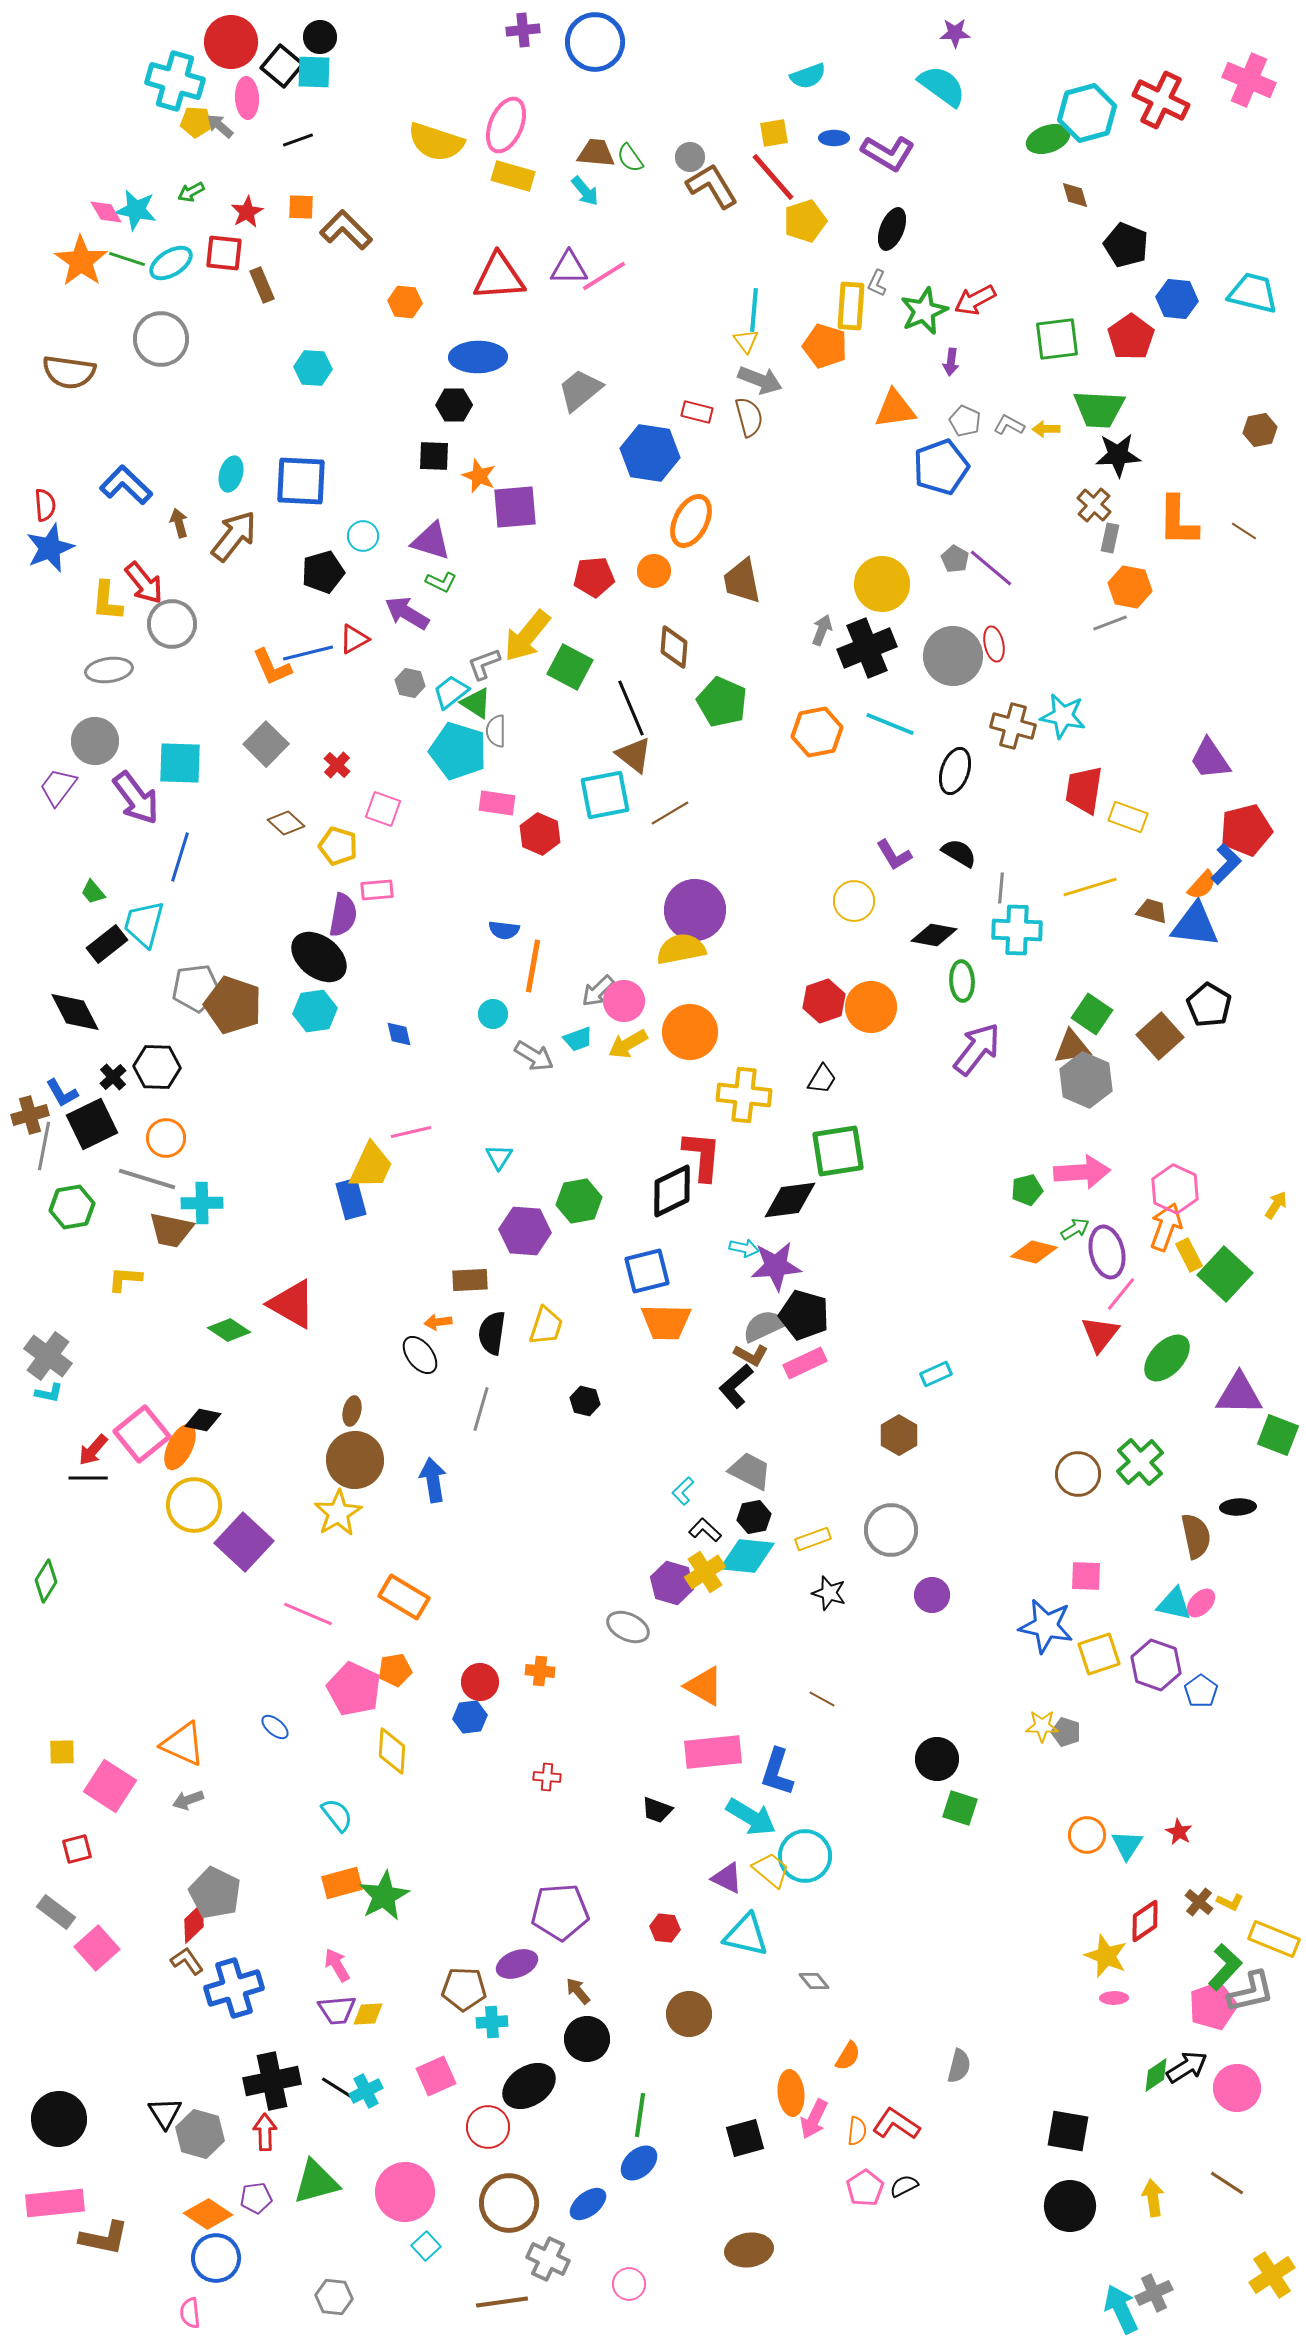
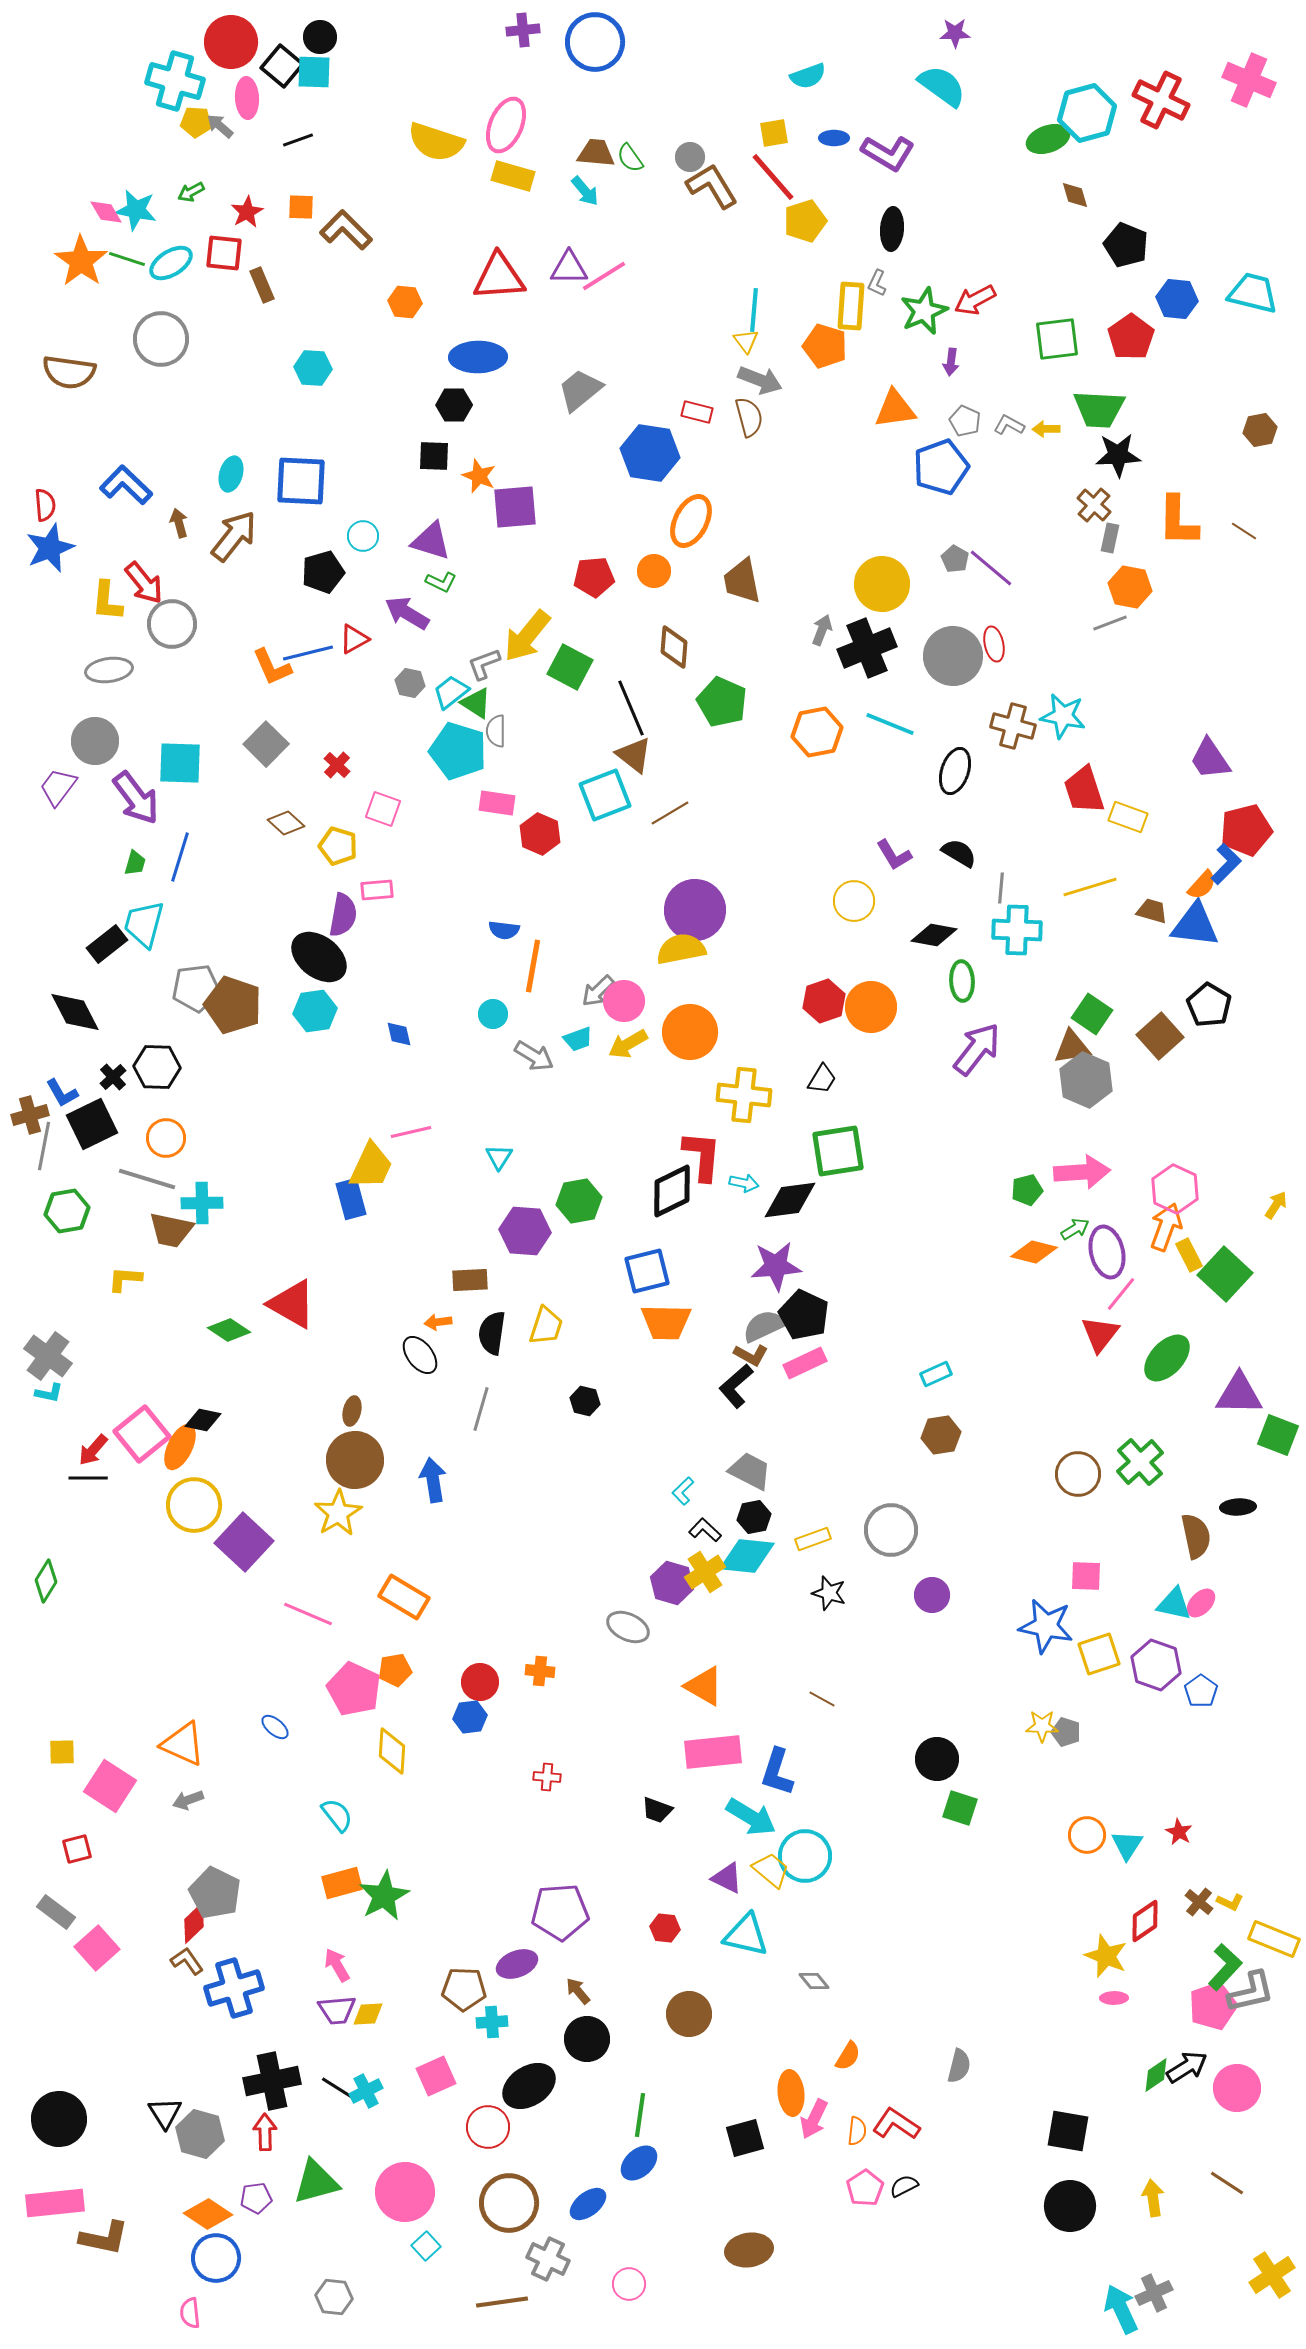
black ellipse at (892, 229): rotated 18 degrees counterclockwise
red trapezoid at (1084, 790): rotated 27 degrees counterclockwise
cyan square at (605, 795): rotated 10 degrees counterclockwise
green trapezoid at (93, 892): moved 42 px right, 29 px up; rotated 124 degrees counterclockwise
green hexagon at (72, 1207): moved 5 px left, 4 px down
cyan arrow at (744, 1248): moved 65 px up
black pentagon at (804, 1315): rotated 9 degrees clockwise
brown hexagon at (899, 1435): moved 42 px right; rotated 21 degrees clockwise
